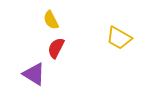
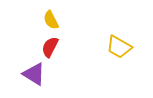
yellow trapezoid: moved 9 px down
red semicircle: moved 6 px left, 1 px up
